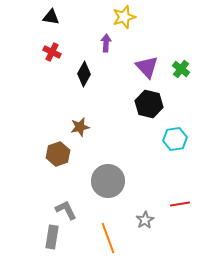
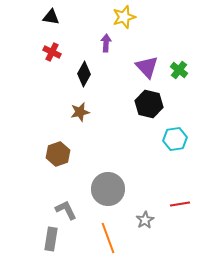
green cross: moved 2 px left, 1 px down
brown star: moved 15 px up
gray circle: moved 8 px down
gray rectangle: moved 1 px left, 2 px down
